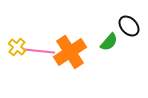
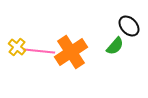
green semicircle: moved 6 px right, 4 px down
orange cross: moved 1 px right
